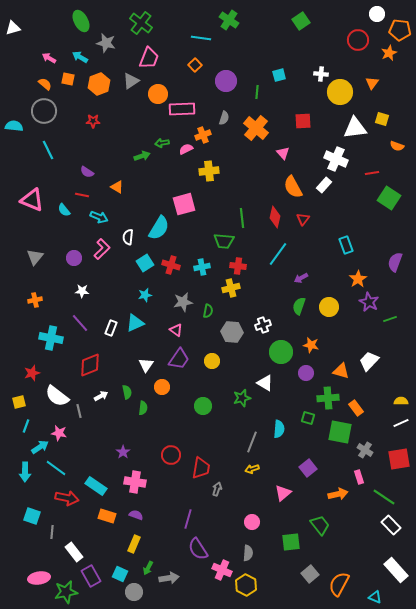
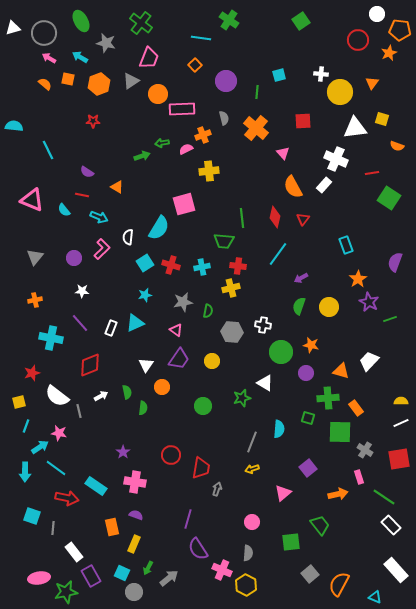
gray circle at (44, 111): moved 78 px up
gray semicircle at (224, 118): rotated 32 degrees counterclockwise
white cross at (263, 325): rotated 28 degrees clockwise
green square at (340, 432): rotated 10 degrees counterclockwise
orange rectangle at (107, 516): moved 5 px right, 11 px down; rotated 60 degrees clockwise
gray line at (52, 532): moved 1 px right, 4 px up
cyan square at (120, 574): moved 2 px right, 1 px up
gray arrow at (169, 578): rotated 30 degrees counterclockwise
